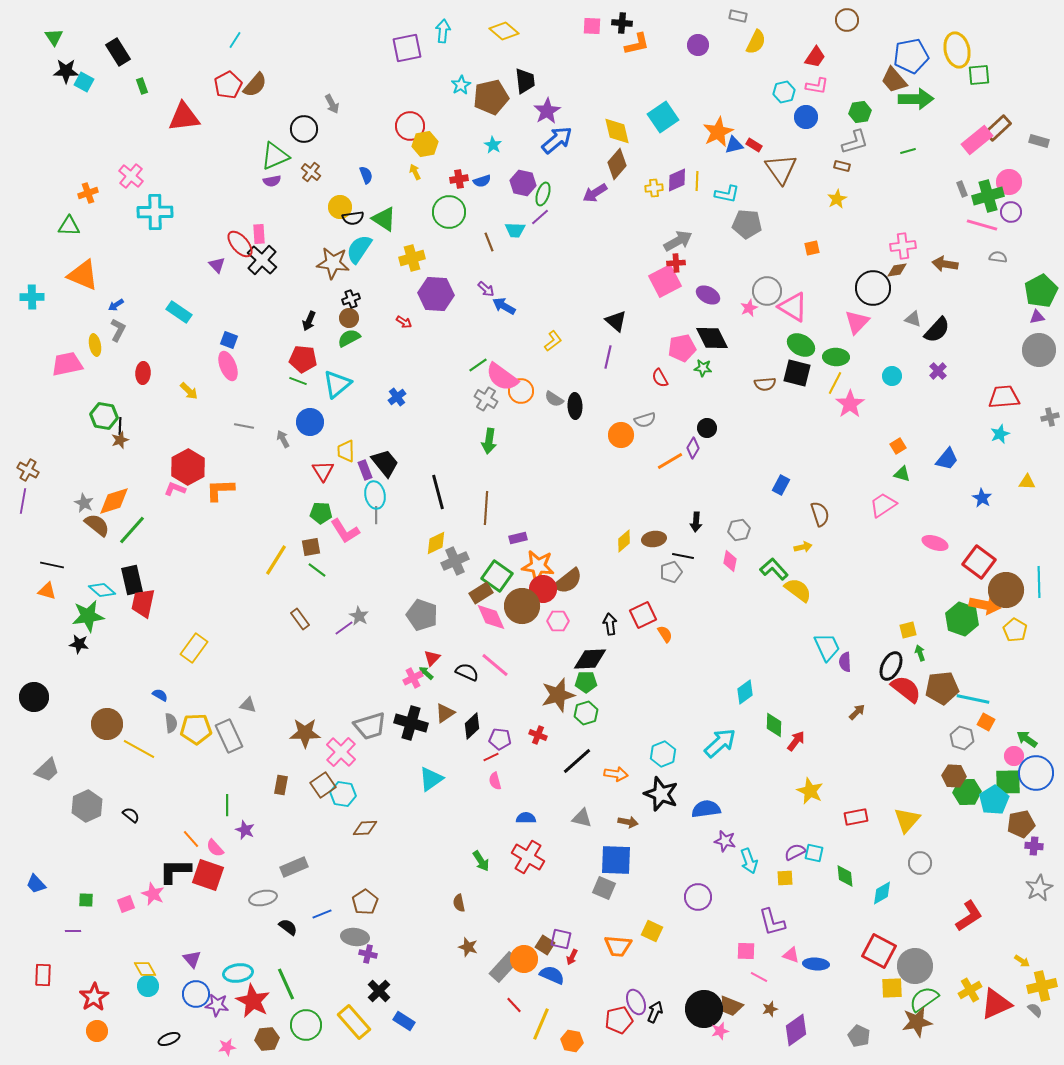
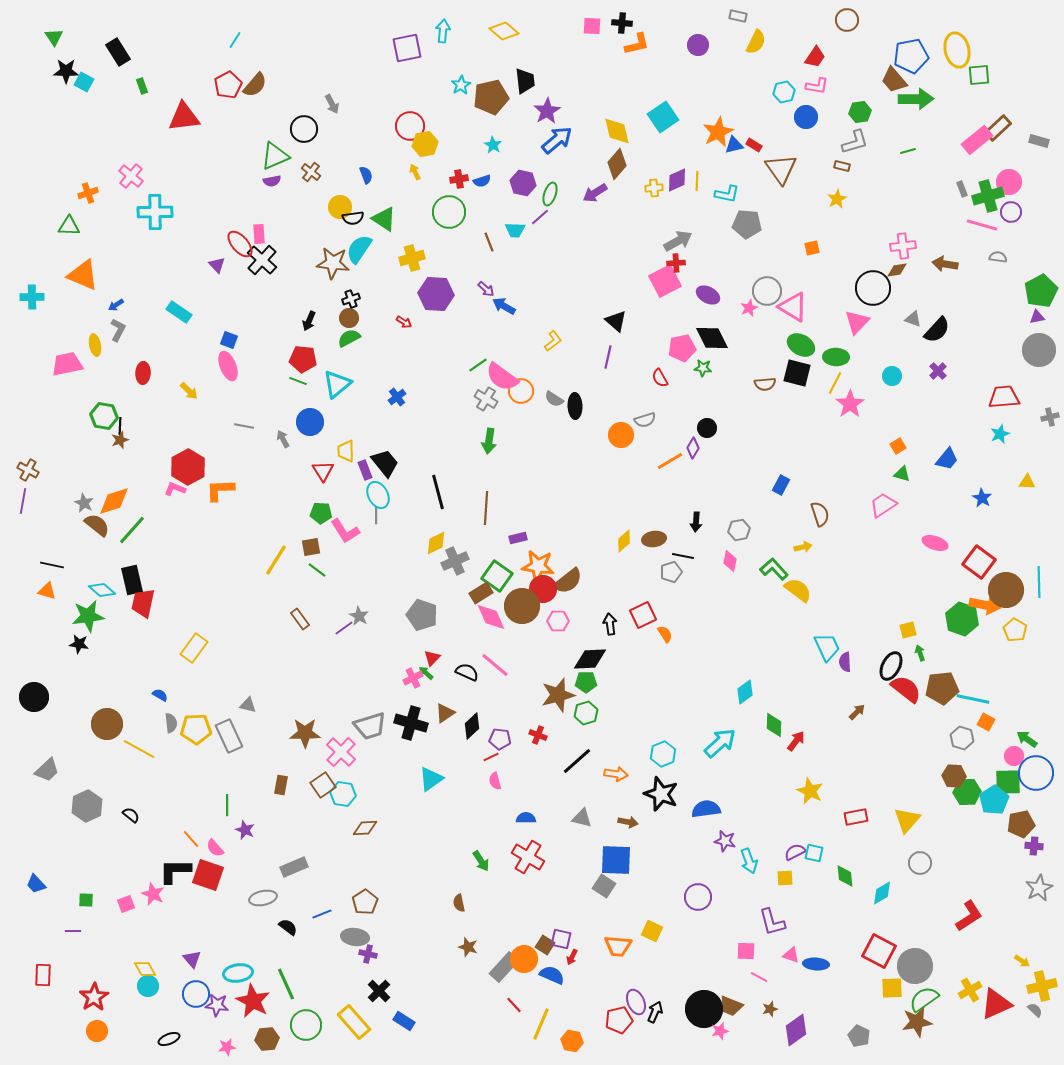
green ellipse at (543, 194): moved 7 px right
cyan ellipse at (375, 495): moved 3 px right; rotated 16 degrees counterclockwise
gray square at (604, 888): moved 2 px up; rotated 10 degrees clockwise
